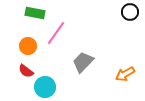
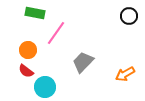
black circle: moved 1 px left, 4 px down
orange circle: moved 4 px down
